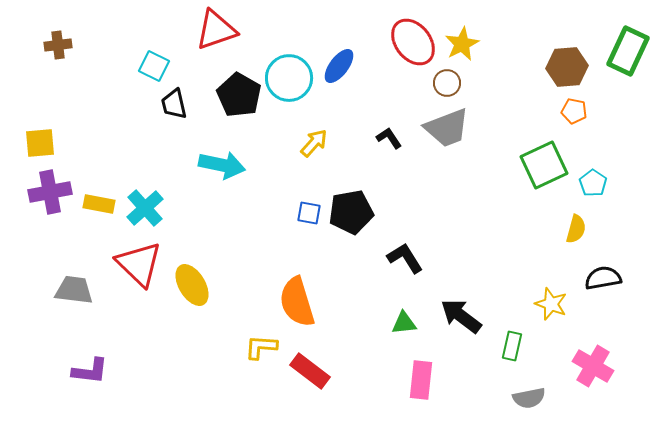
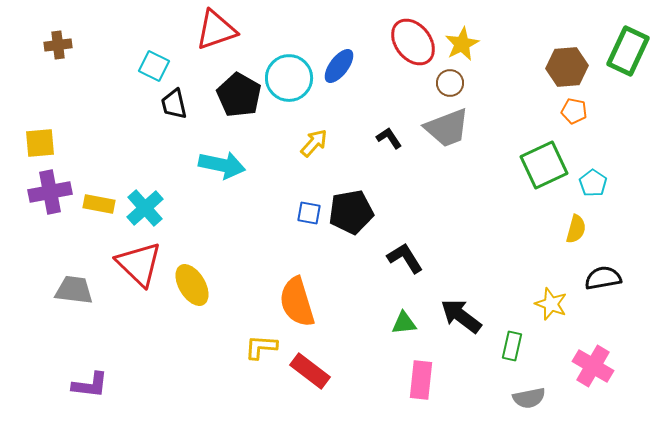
brown circle at (447, 83): moved 3 px right
purple L-shape at (90, 371): moved 14 px down
